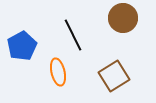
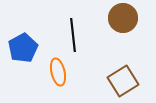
black line: rotated 20 degrees clockwise
blue pentagon: moved 1 px right, 2 px down
brown square: moved 9 px right, 5 px down
